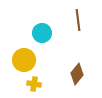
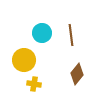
brown line: moved 7 px left, 15 px down
